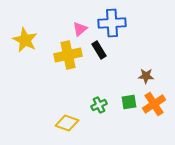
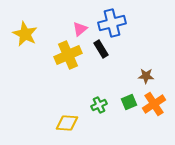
blue cross: rotated 12 degrees counterclockwise
yellow star: moved 6 px up
black rectangle: moved 2 px right, 1 px up
yellow cross: rotated 12 degrees counterclockwise
green square: rotated 14 degrees counterclockwise
yellow diamond: rotated 15 degrees counterclockwise
